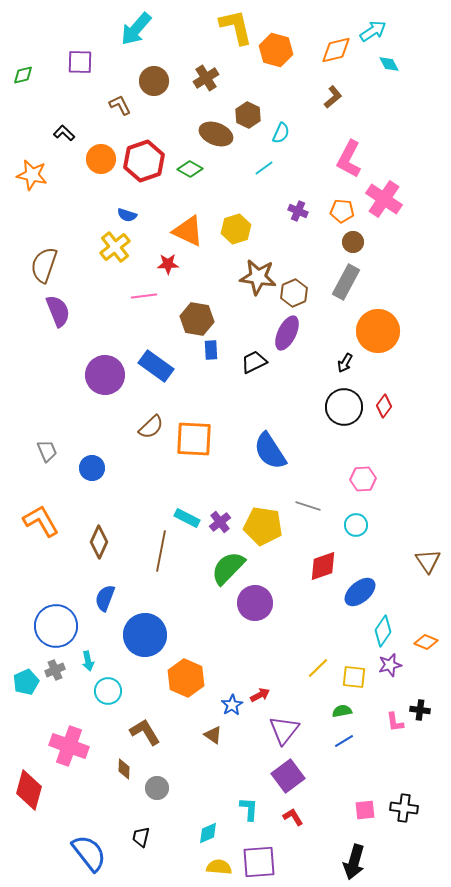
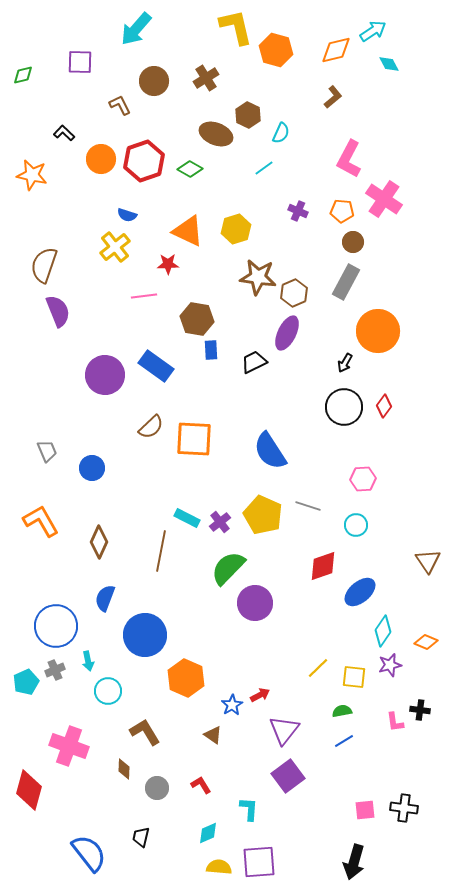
yellow pentagon at (263, 526): moved 11 px up; rotated 15 degrees clockwise
red L-shape at (293, 817): moved 92 px left, 32 px up
